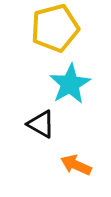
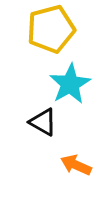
yellow pentagon: moved 4 px left, 1 px down
black triangle: moved 2 px right, 2 px up
